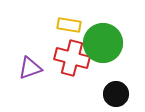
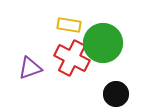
red cross: rotated 12 degrees clockwise
